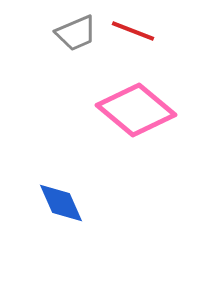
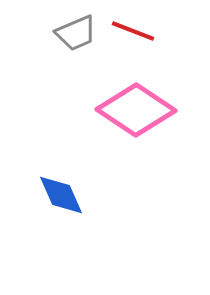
pink diamond: rotated 6 degrees counterclockwise
blue diamond: moved 8 px up
